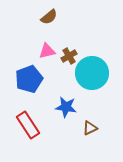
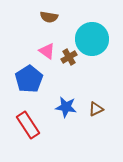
brown semicircle: rotated 48 degrees clockwise
pink triangle: rotated 48 degrees clockwise
brown cross: moved 1 px down
cyan circle: moved 34 px up
blue pentagon: rotated 12 degrees counterclockwise
brown triangle: moved 6 px right, 19 px up
